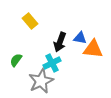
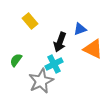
blue triangle: moved 9 px up; rotated 32 degrees counterclockwise
orange triangle: rotated 20 degrees clockwise
cyan cross: moved 2 px right, 1 px down
